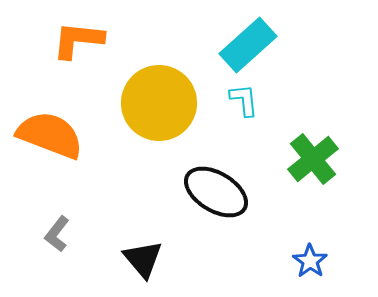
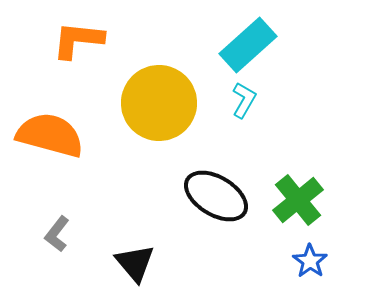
cyan L-shape: rotated 36 degrees clockwise
orange semicircle: rotated 6 degrees counterclockwise
green cross: moved 15 px left, 41 px down
black ellipse: moved 4 px down
black triangle: moved 8 px left, 4 px down
